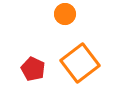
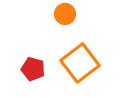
red pentagon: rotated 10 degrees counterclockwise
